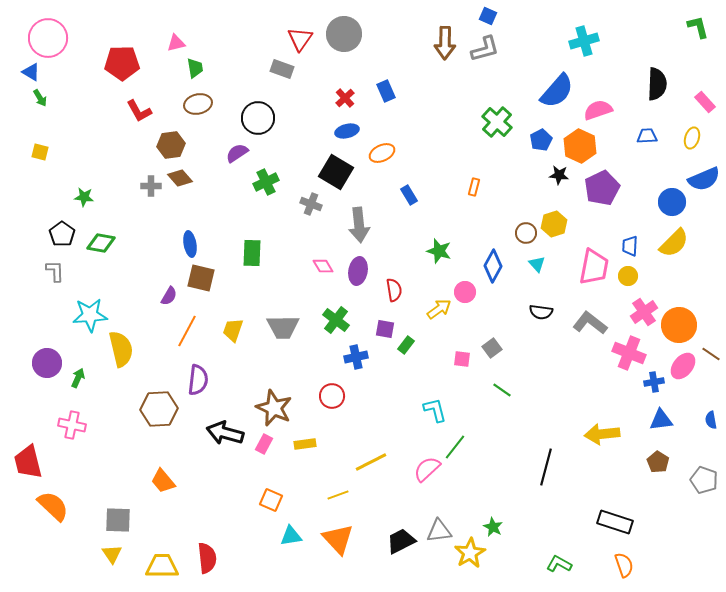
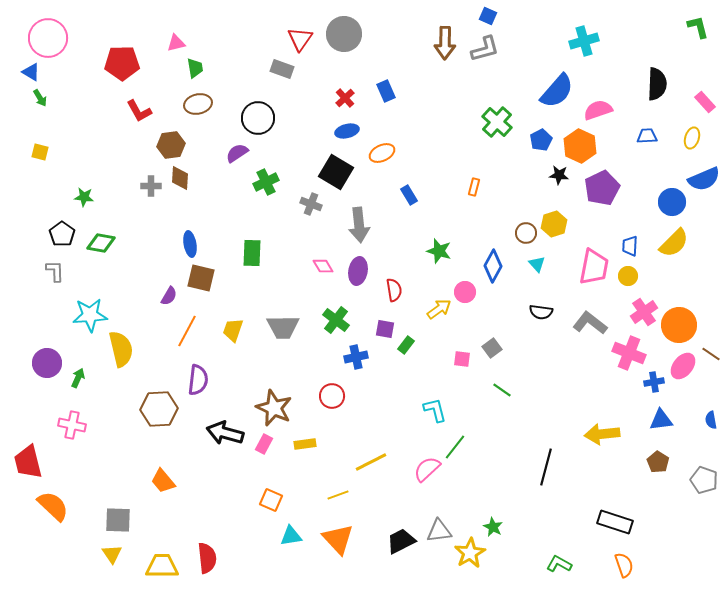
brown diamond at (180, 178): rotated 45 degrees clockwise
